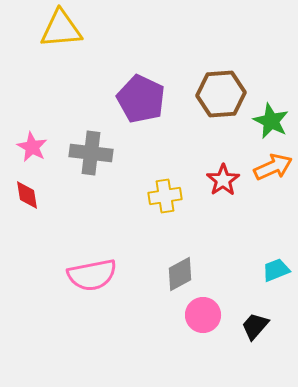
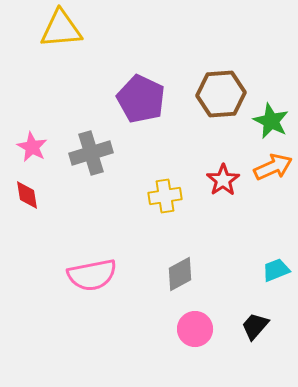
gray cross: rotated 24 degrees counterclockwise
pink circle: moved 8 px left, 14 px down
